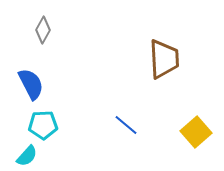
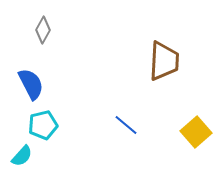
brown trapezoid: moved 2 px down; rotated 6 degrees clockwise
cyan pentagon: rotated 12 degrees counterclockwise
cyan semicircle: moved 5 px left
